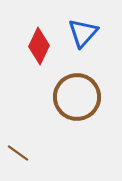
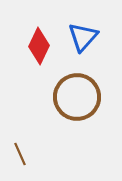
blue triangle: moved 4 px down
brown line: moved 2 px right, 1 px down; rotated 30 degrees clockwise
